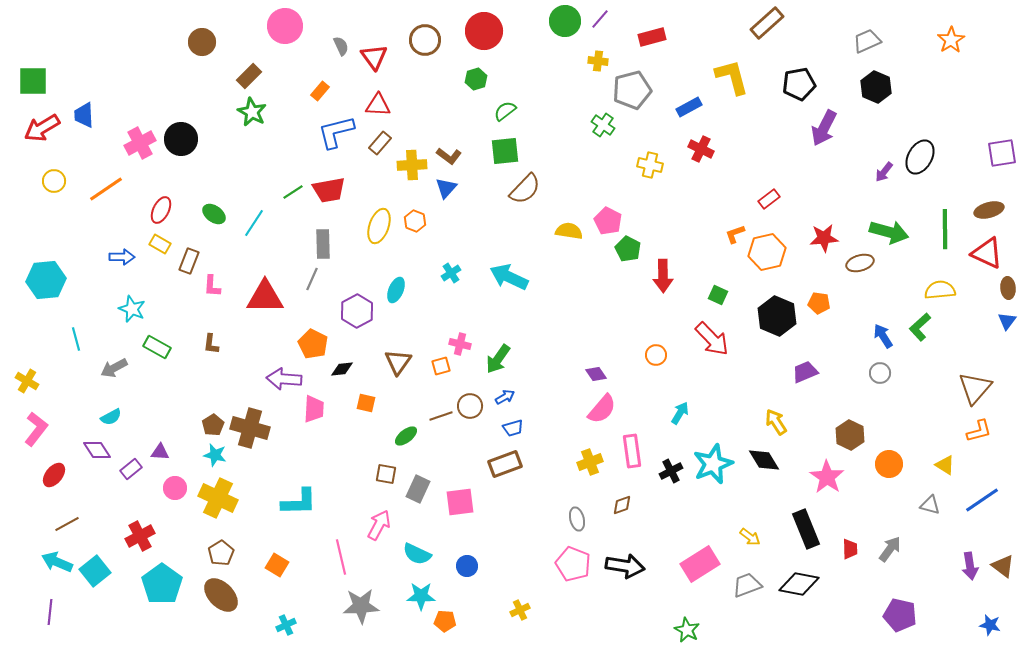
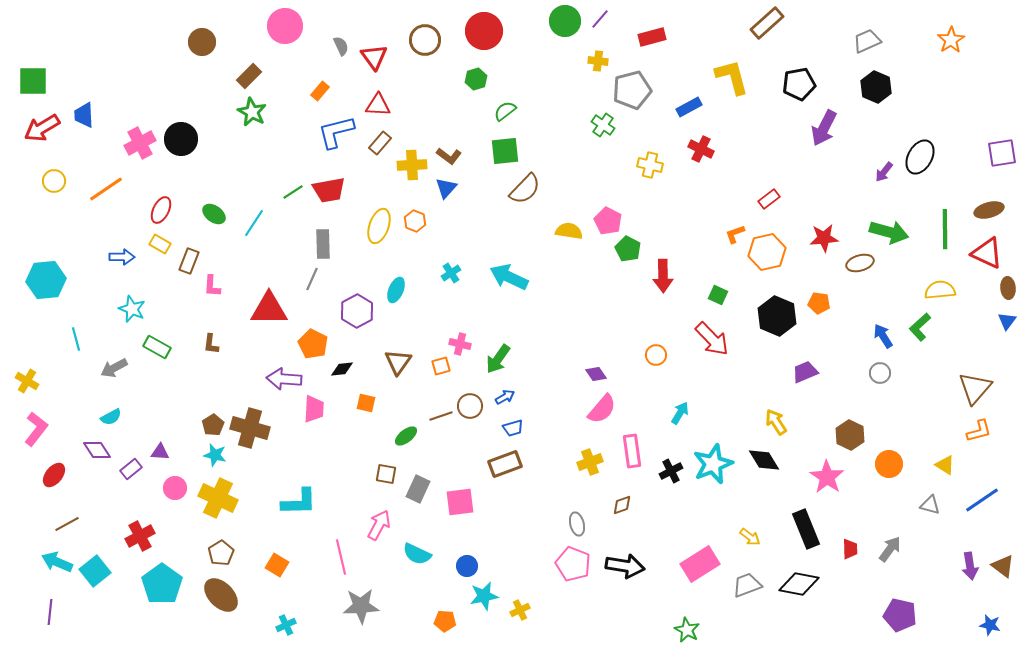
red triangle at (265, 297): moved 4 px right, 12 px down
gray ellipse at (577, 519): moved 5 px down
cyan star at (421, 596): moved 63 px right; rotated 12 degrees counterclockwise
